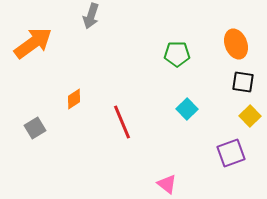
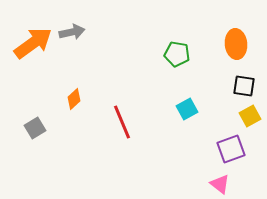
gray arrow: moved 19 px left, 16 px down; rotated 120 degrees counterclockwise
orange ellipse: rotated 16 degrees clockwise
green pentagon: rotated 10 degrees clockwise
black square: moved 1 px right, 4 px down
orange diamond: rotated 10 degrees counterclockwise
cyan square: rotated 15 degrees clockwise
yellow square: rotated 15 degrees clockwise
purple square: moved 4 px up
pink triangle: moved 53 px right
